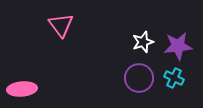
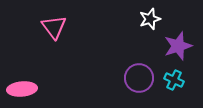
pink triangle: moved 7 px left, 2 px down
white star: moved 7 px right, 23 px up
purple star: rotated 12 degrees counterclockwise
cyan cross: moved 2 px down
